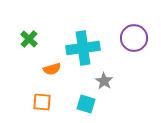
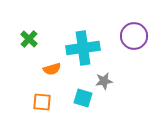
purple circle: moved 2 px up
gray star: rotated 30 degrees clockwise
cyan square: moved 3 px left, 6 px up
